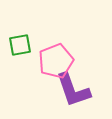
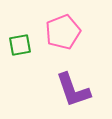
pink pentagon: moved 7 px right, 29 px up
